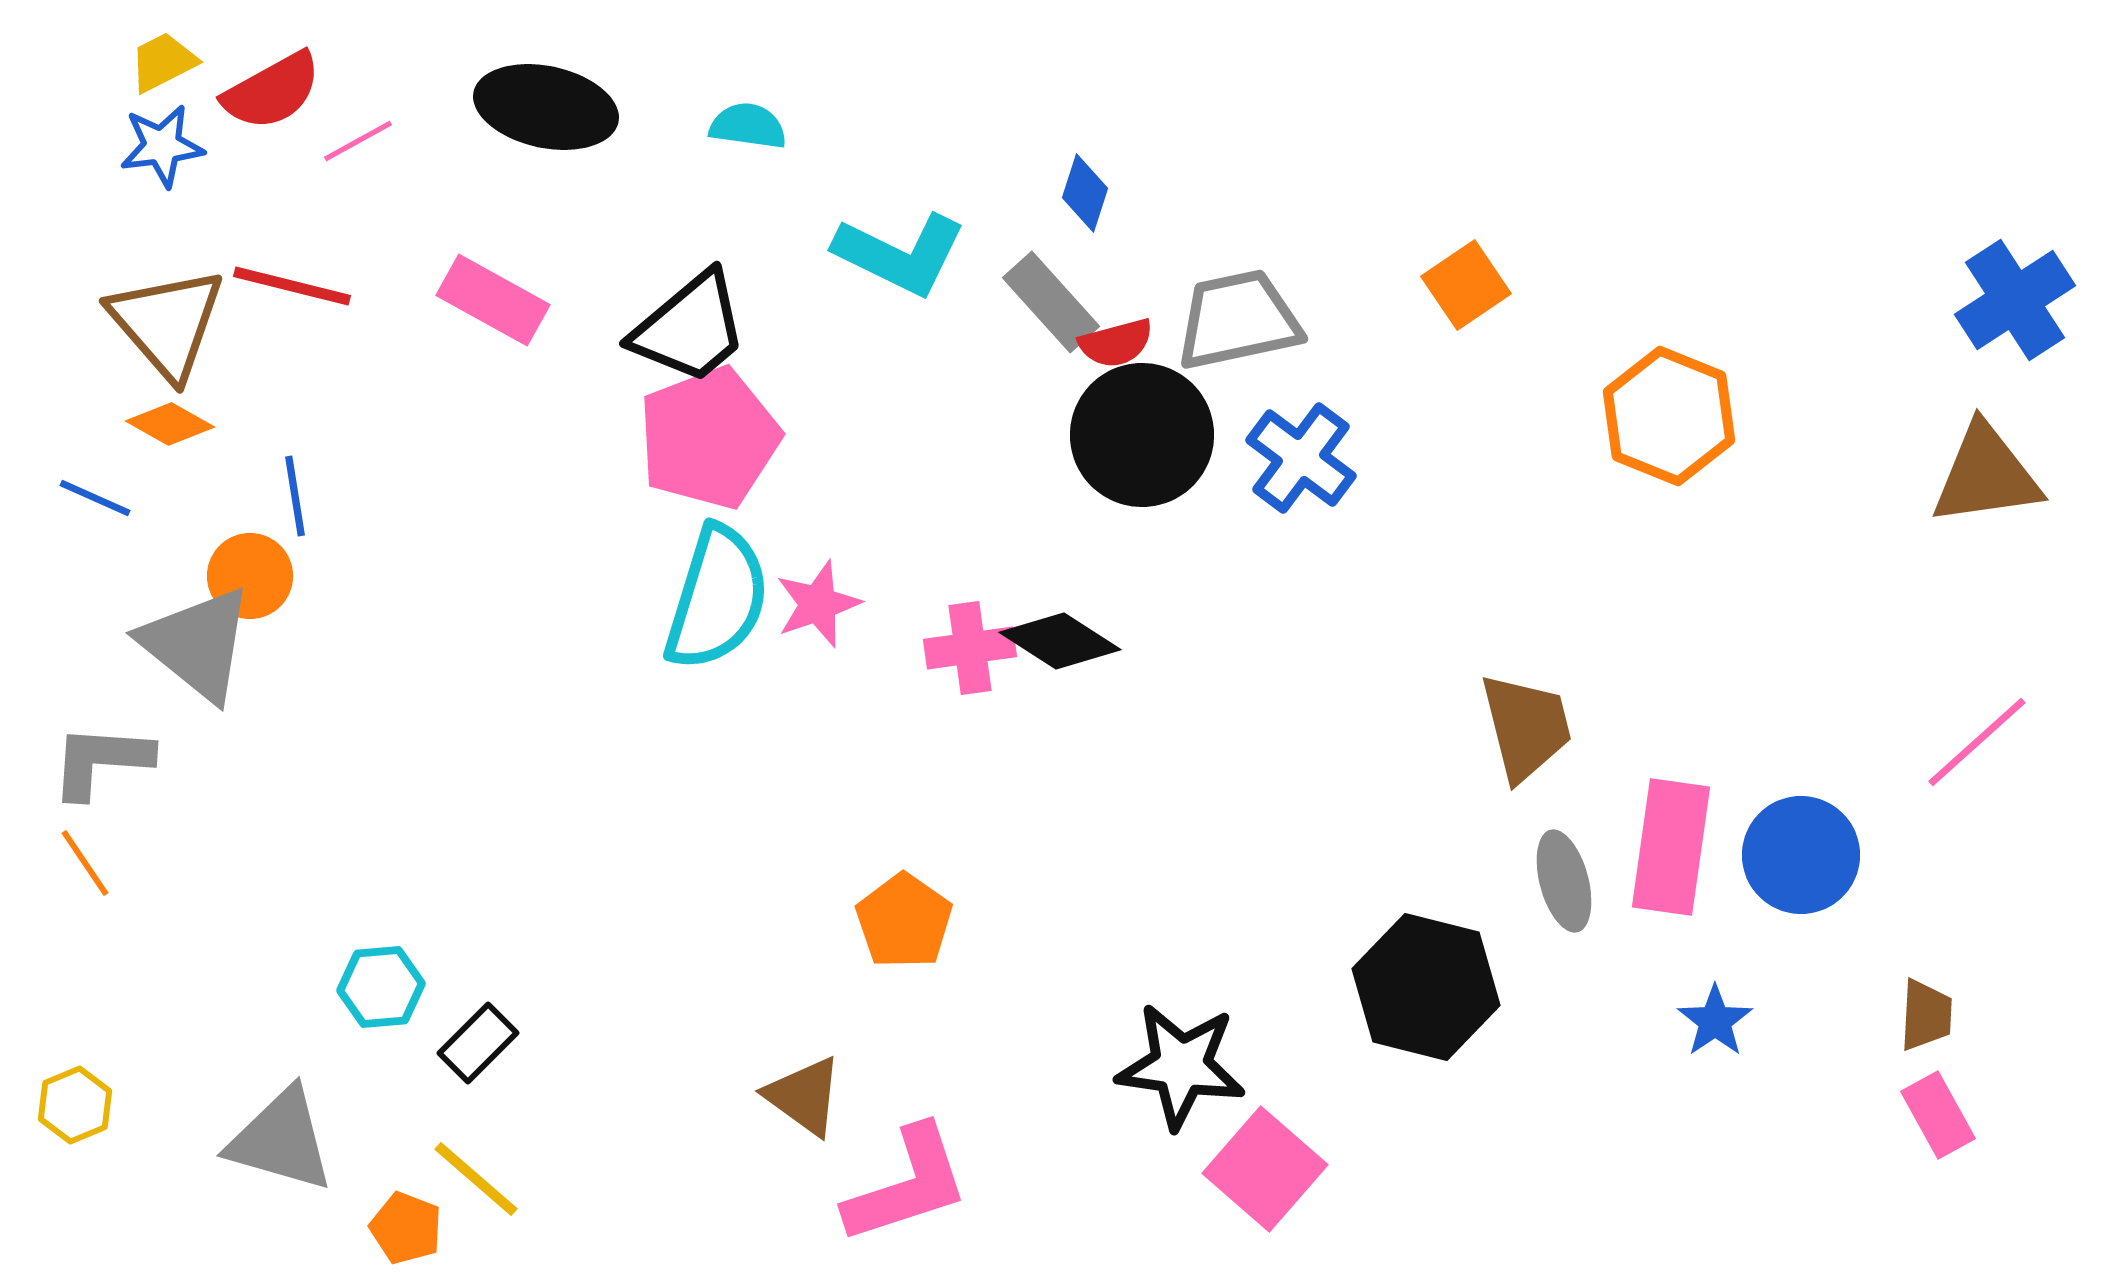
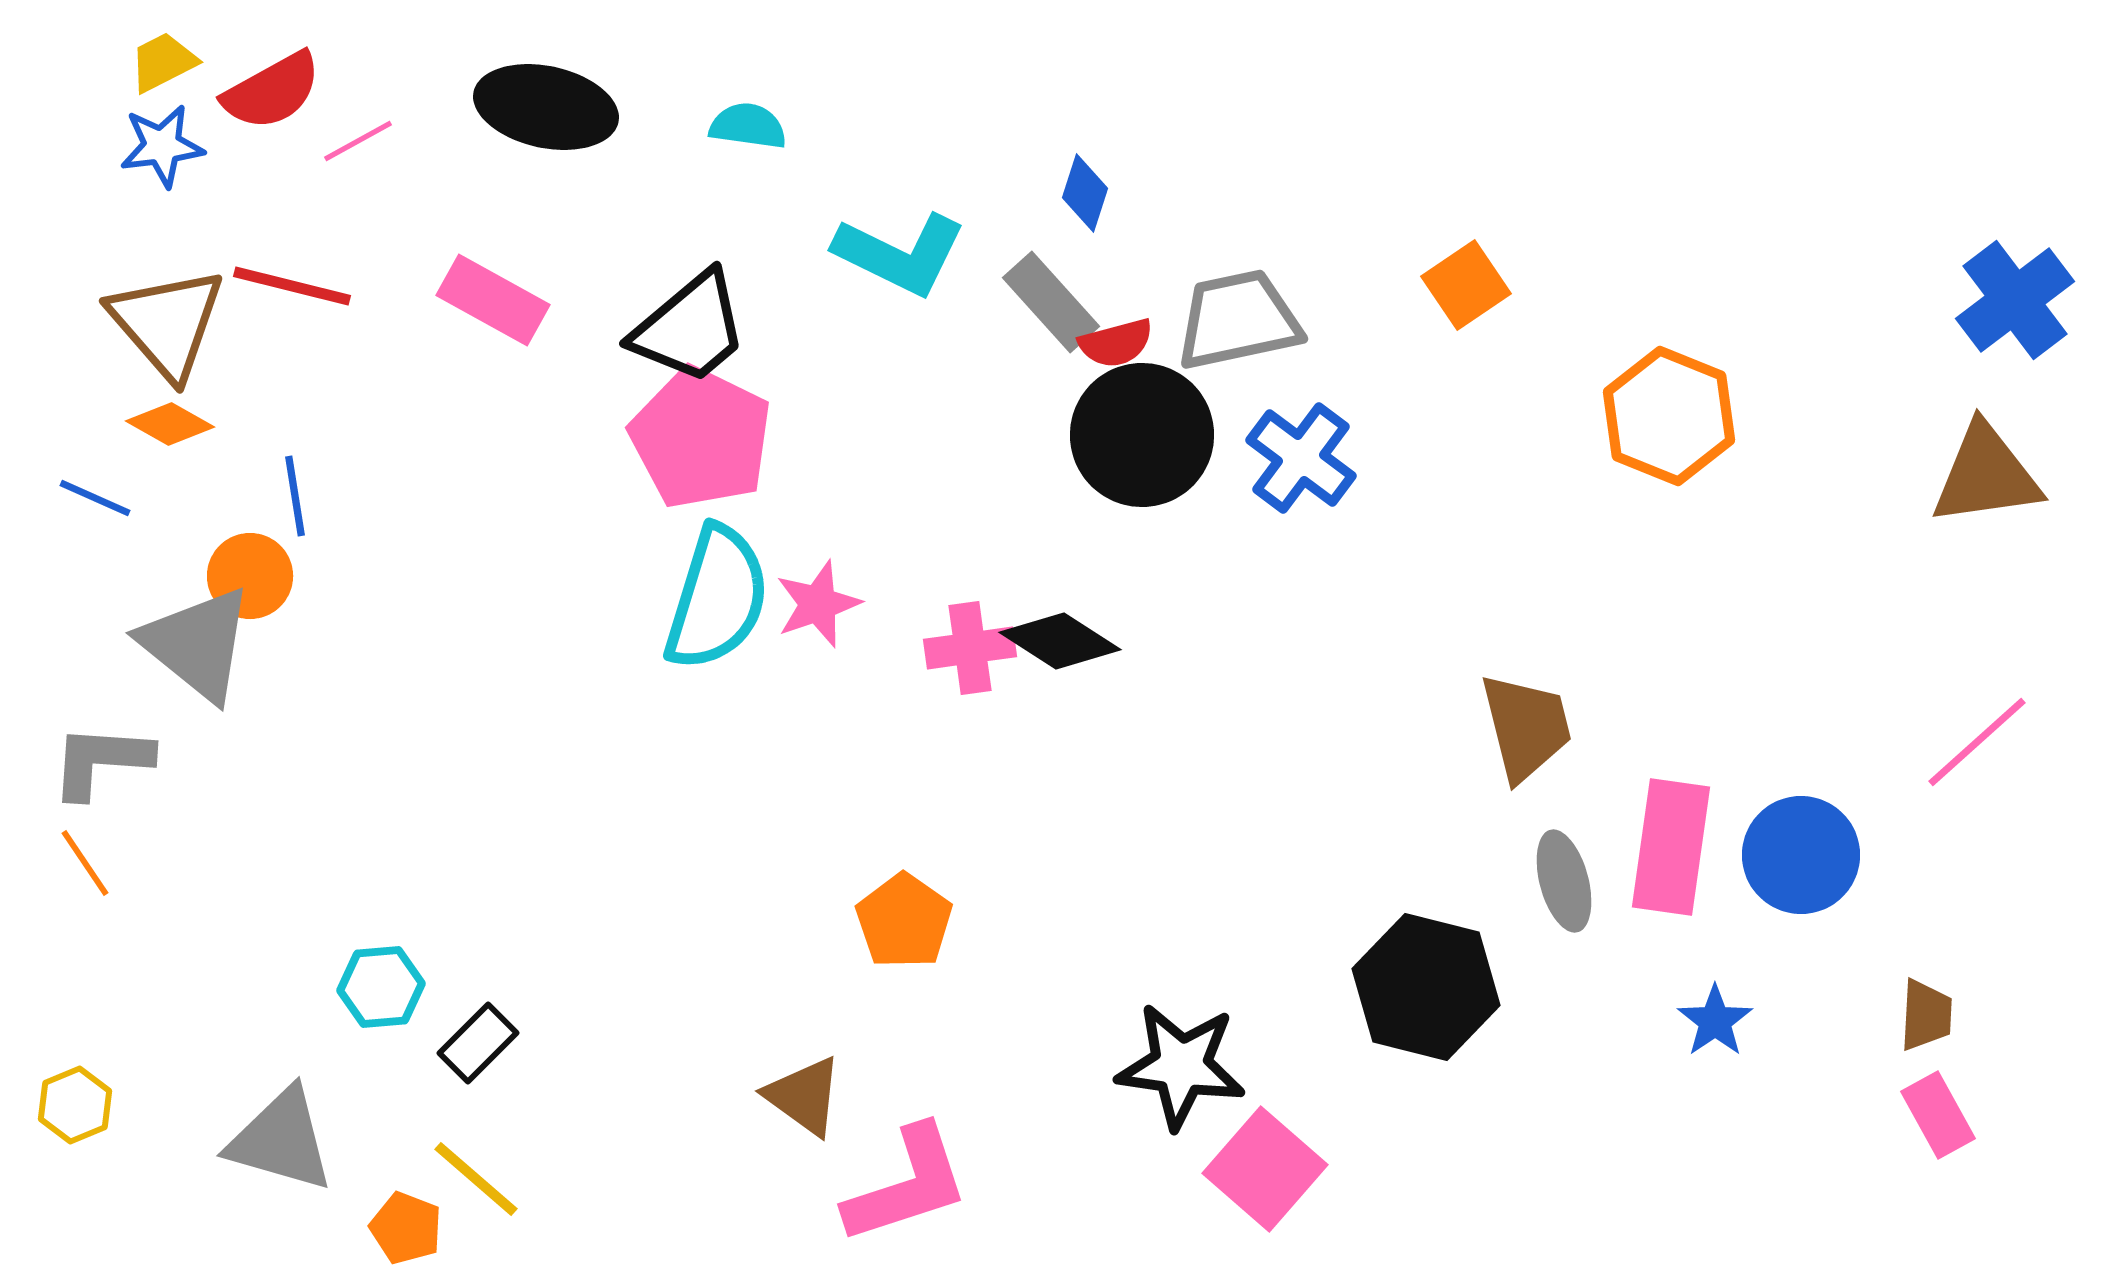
blue cross at (2015, 300): rotated 4 degrees counterclockwise
pink pentagon at (709, 438): moved 8 px left; rotated 25 degrees counterclockwise
